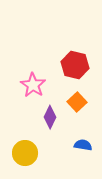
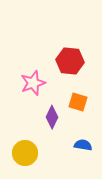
red hexagon: moved 5 px left, 4 px up; rotated 8 degrees counterclockwise
pink star: moved 2 px up; rotated 20 degrees clockwise
orange square: moved 1 px right; rotated 30 degrees counterclockwise
purple diamond: moved 2 px right
